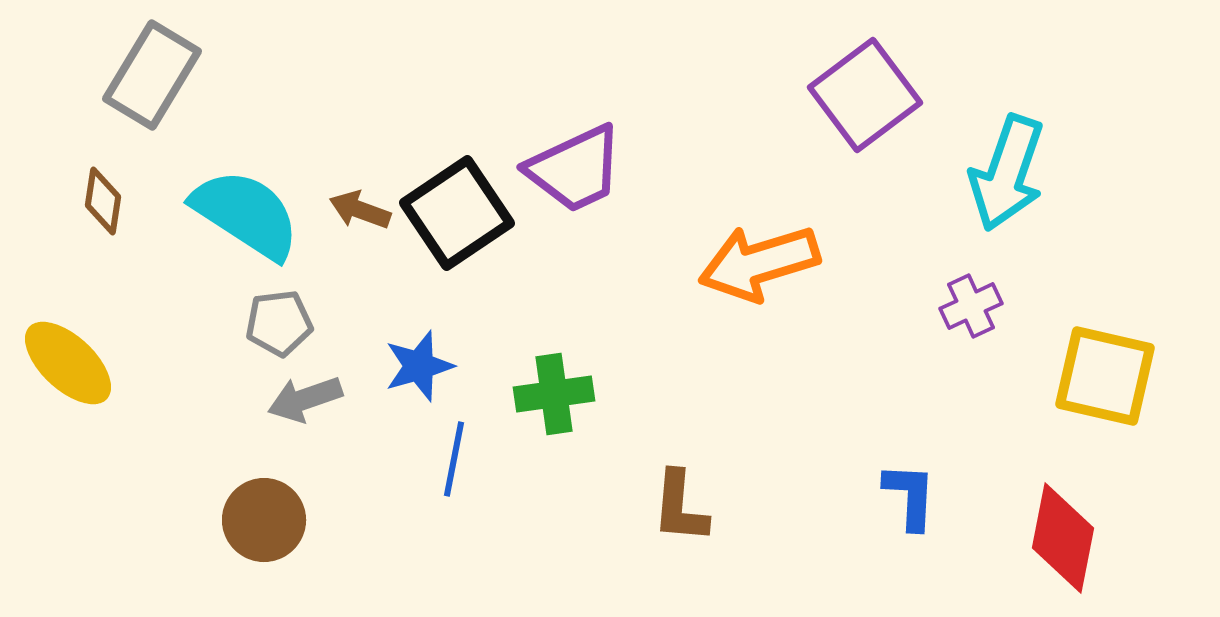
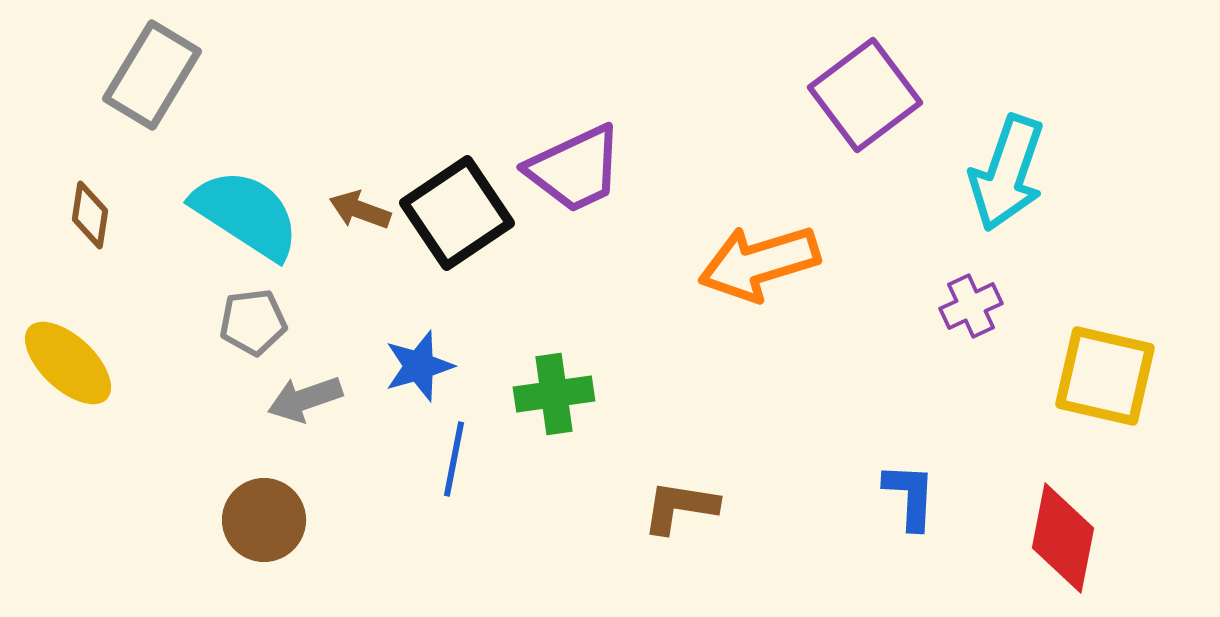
brown diamond: moved 13 px left, 14 px down
gray pentagon: moved 26 px left, 1 px up
brown L-shape: rotated 94 degrees clockwise
